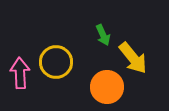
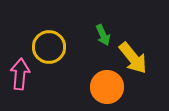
yellow circle: moved 7 px left, 15 px up
pink arrow: moved 1 px down; rotated 8 degrees clockwise
